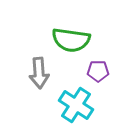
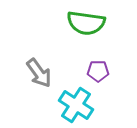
green semicircle: moved 15 px right, 17 px up
gray arrow: rotated 32 degrees counterclockwise
